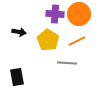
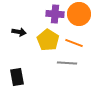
orange line: moved 3 px left, 2 px down; rotated 48 degrees clockwise
